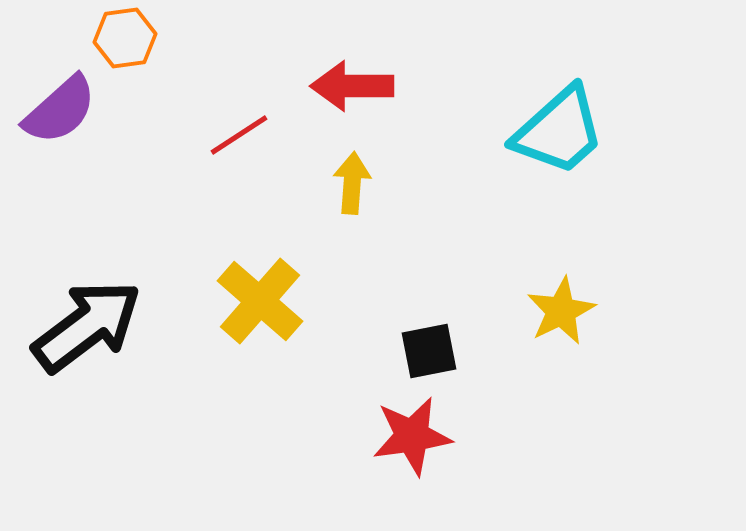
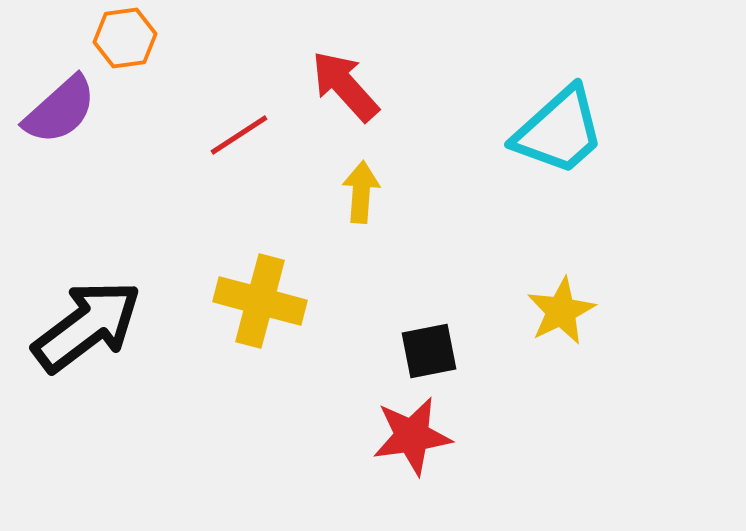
red arrow: moved 7 px left; rotated 48 degrees clockwise
yellow arrow: moved 9 px right, 9 px down
yellow cross: rotated 26 degrees counterclockwise
